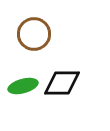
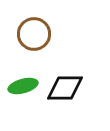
black diamond: moved 3 px right, 5 px down
